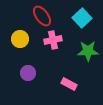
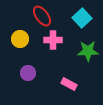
pink cross: rotated 12 degrees clockwise
